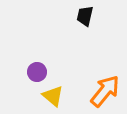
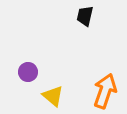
purple circle: moved 9 px left
orange arrow: rotated 20 degrees counterclockwise
